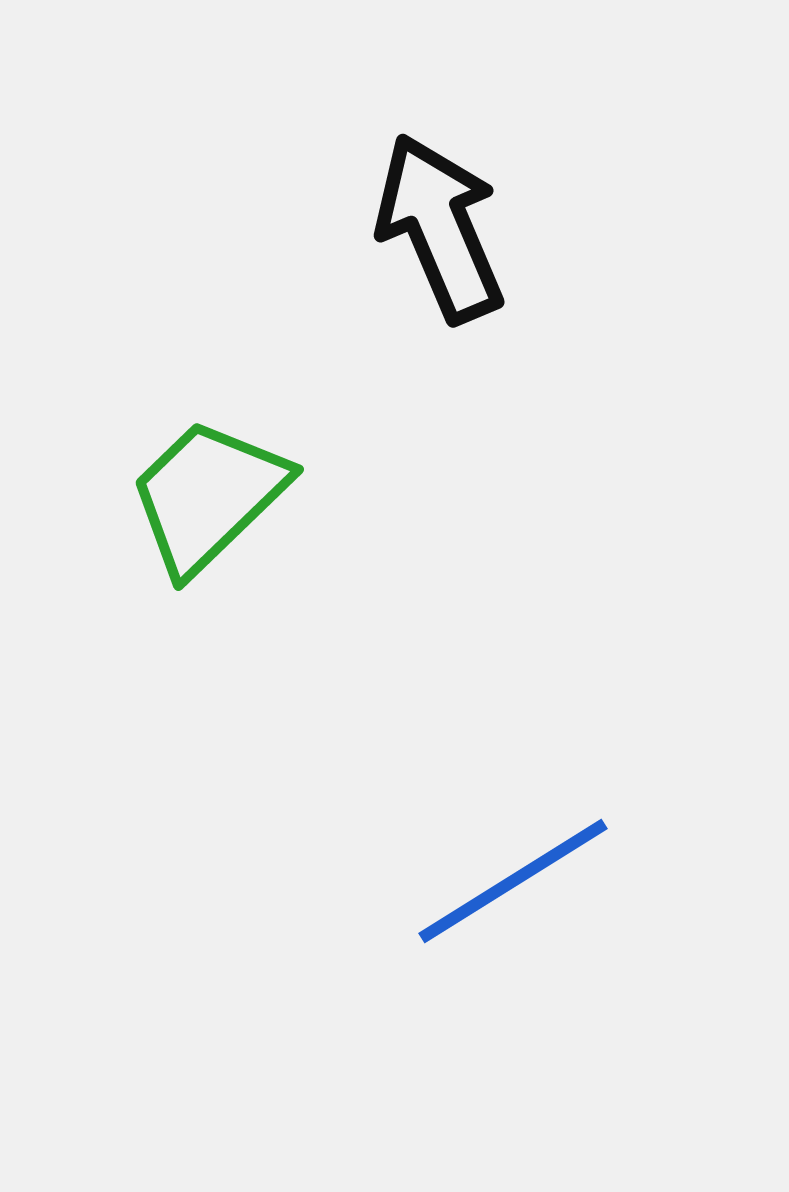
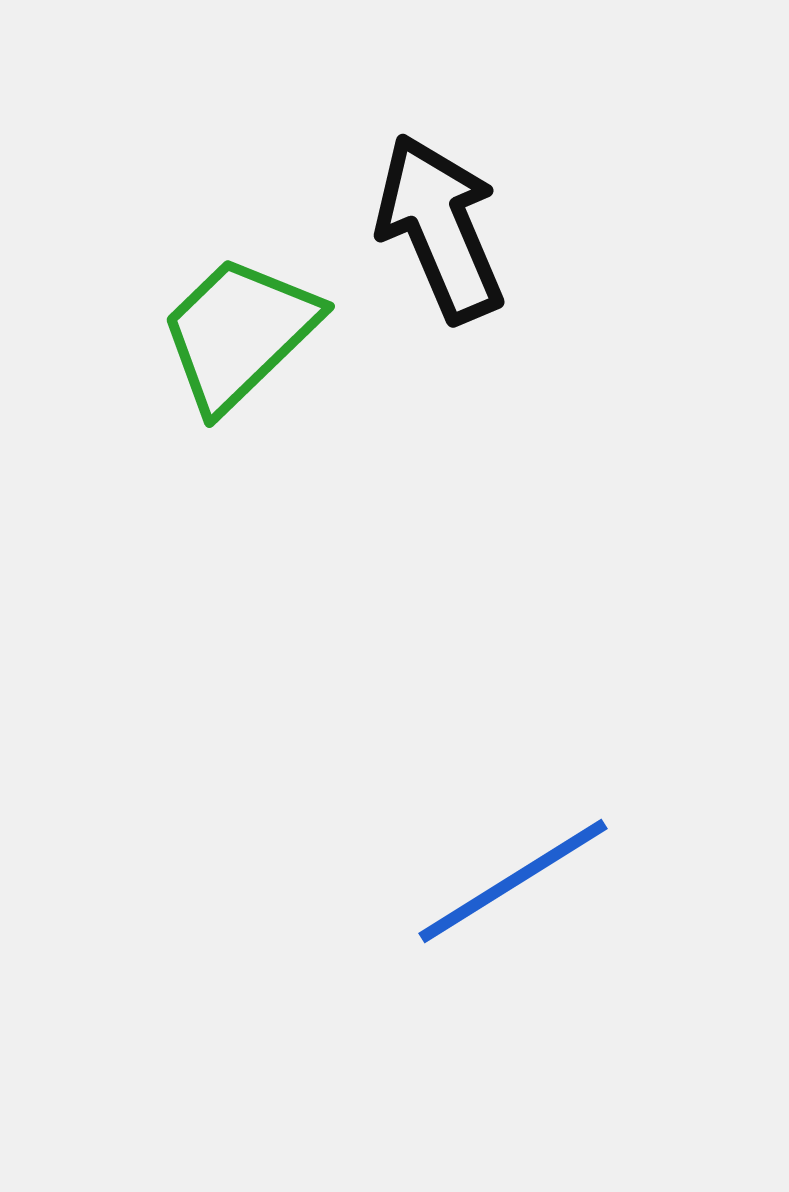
green trapezoid: moved 31 px right, 163 px up
